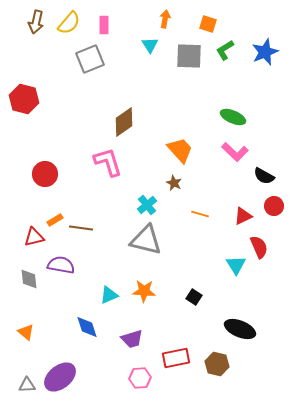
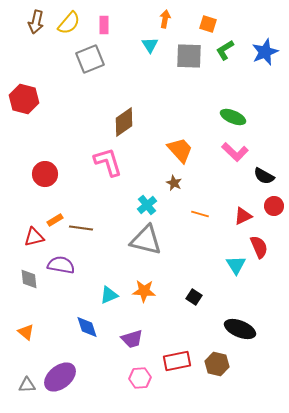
red rectangle at (176, 358): moved 1 px right, 3 px down
